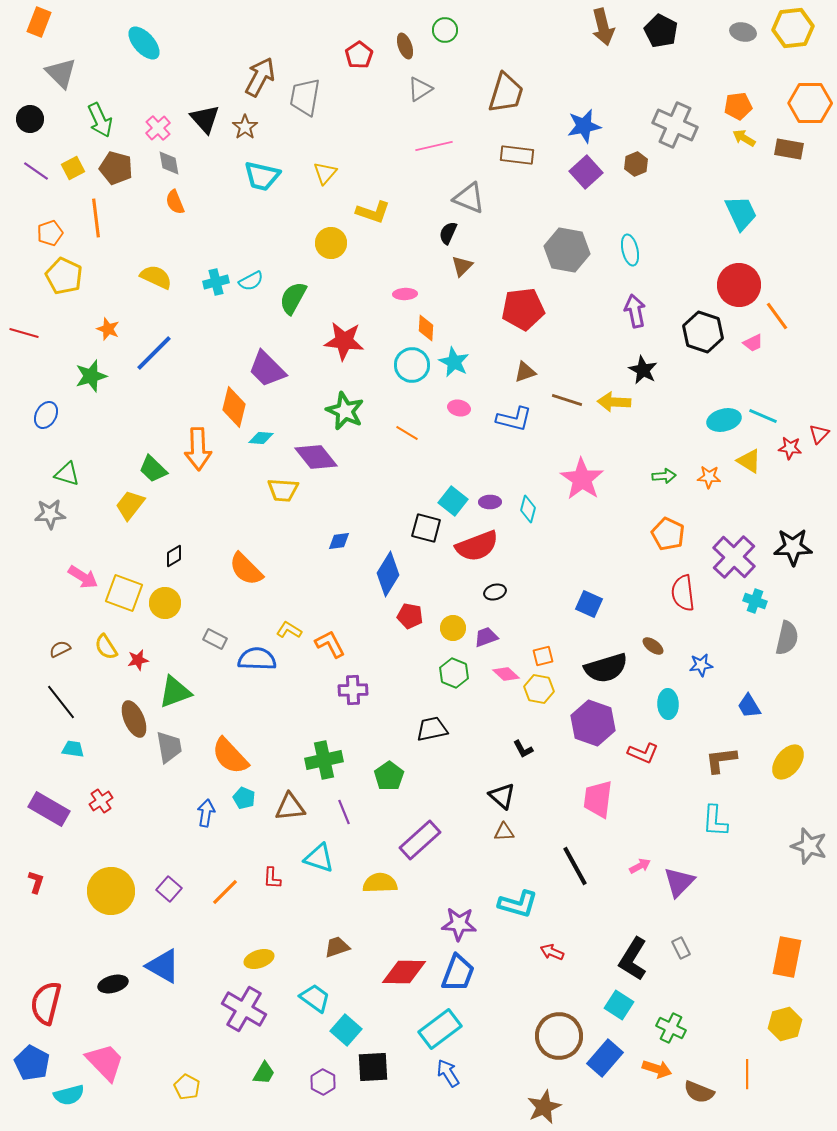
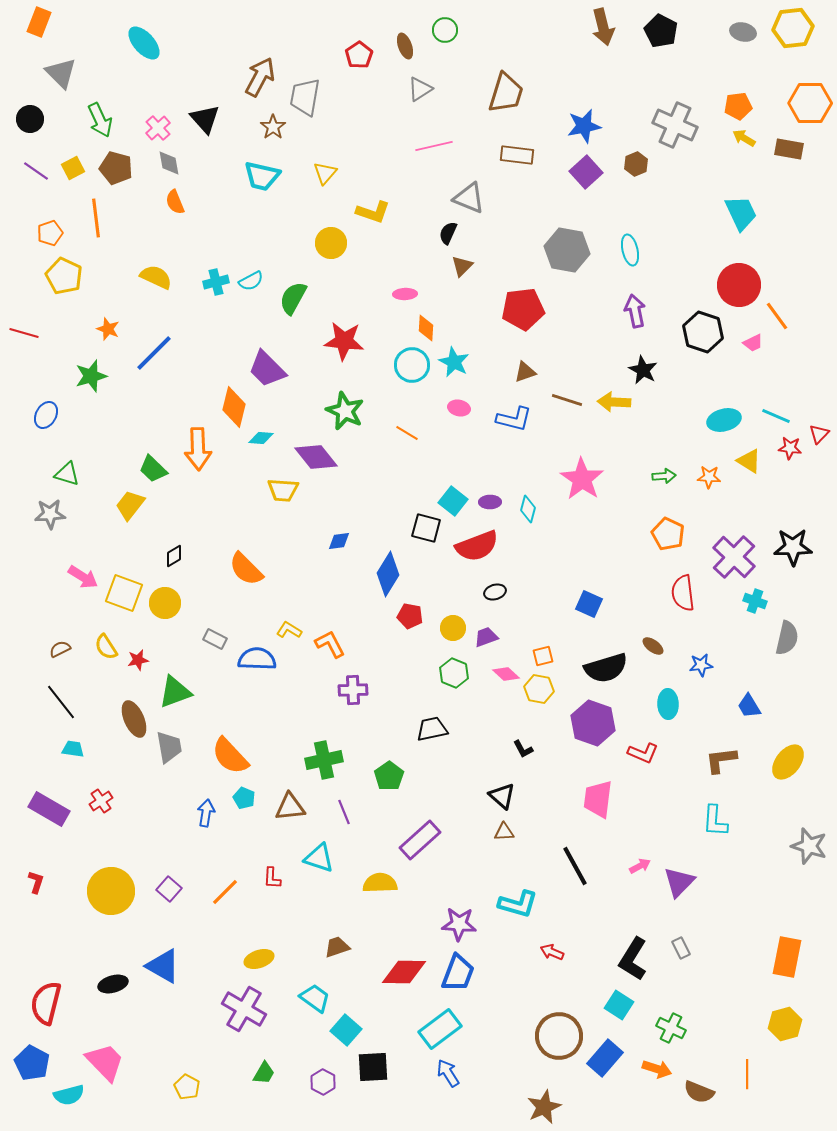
brown star at (245, 127): moved 28 px right
cyan line at (763, 416): moved 13 px right
